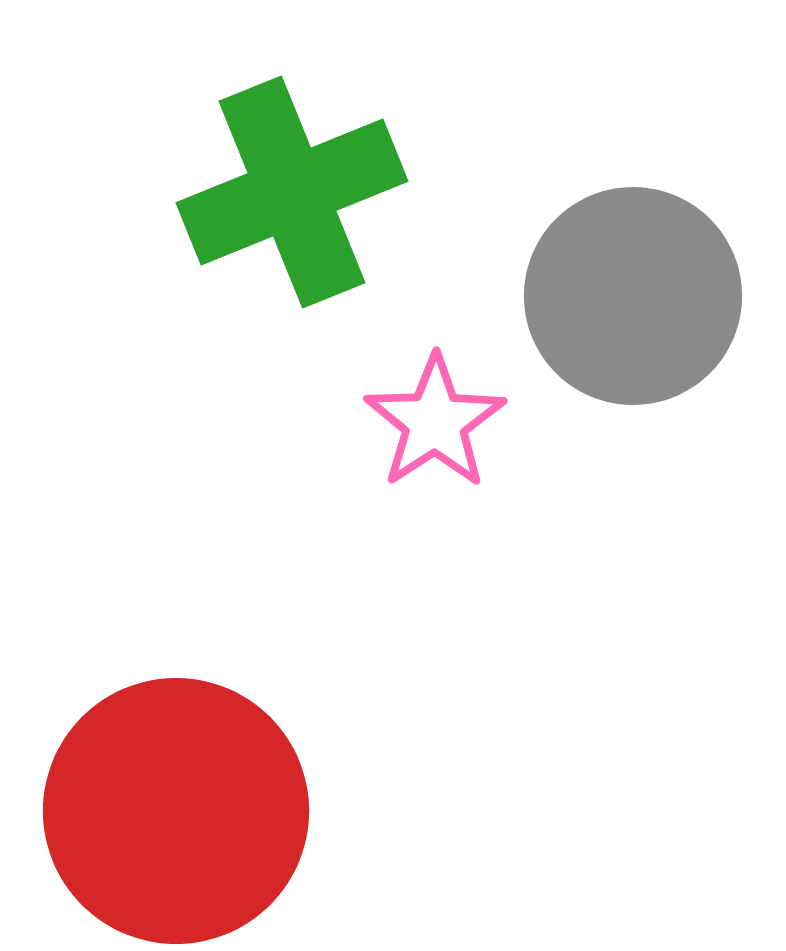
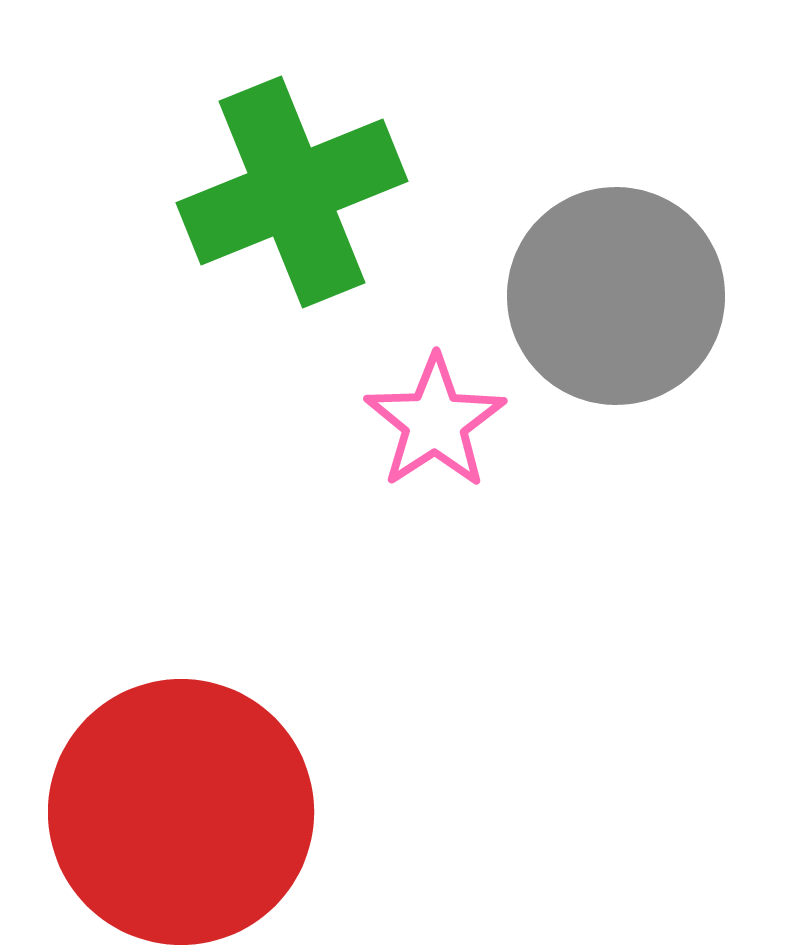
gray circle: moved 17 px left
red circle: moved 5 px right, 1 px down
